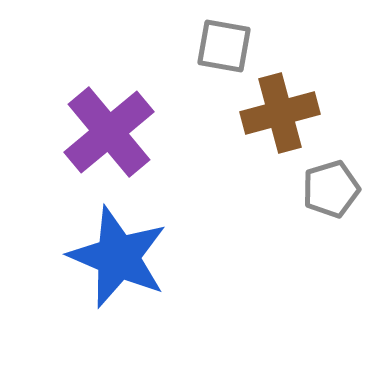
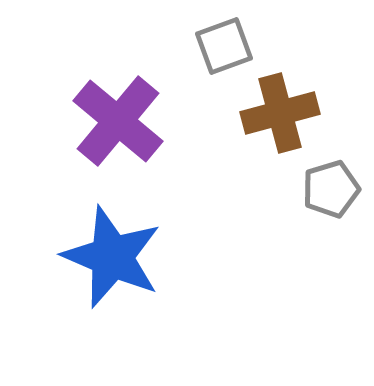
gray square: rotated 30 degrees counterclockwise
purple cross: moved 9 px right, 11 px up; rotated 10 degrees counterclockwise
blue star: moved 6 px left
